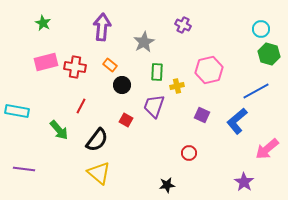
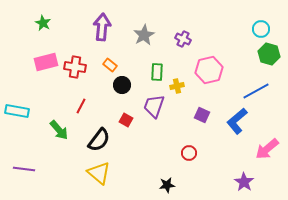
purple cross: moved 14 px down
gray star: moved 7 px up
black semicircle: moved 2 px right
